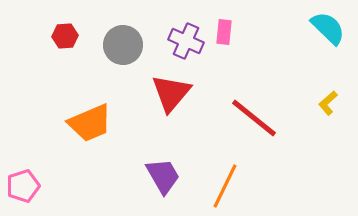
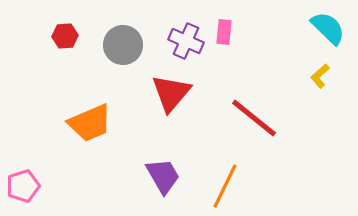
yellow L-shape: moved 8 px left, 27 px up
